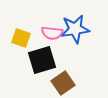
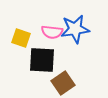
pink semicircle: moved 1 px up
black square: rotated 20 degrees clockwise
